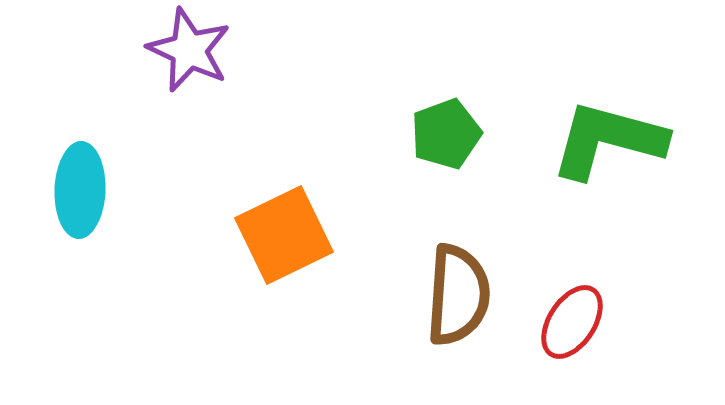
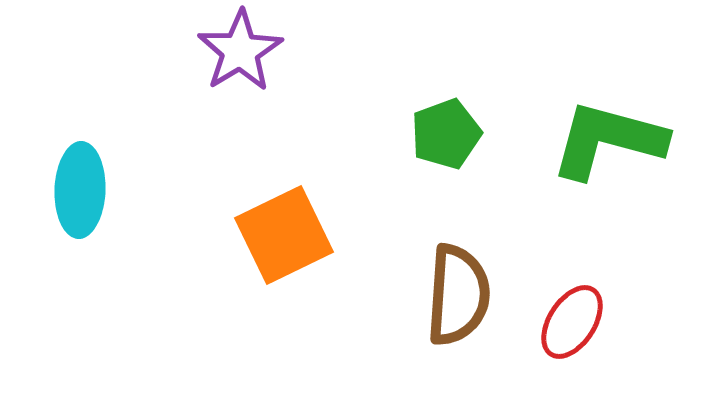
purple star: moved 51 px right, 1 px down; rotated 16 degrees clockwise
